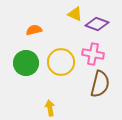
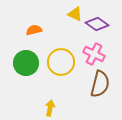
purple diamond: rotated 15 degrees clockwise
pink cross: moved 1 px right; rotated 15 degrees clockwise
yellow arrow: rotated 21 degrees clockwise
